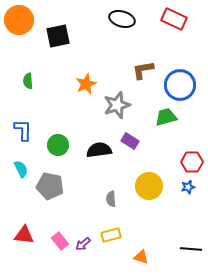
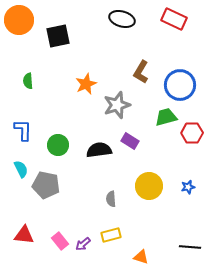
brown L-shape: moved 2 px left, 2 px down; rotated 50 degrees counterclockwise
red hexagon: moved 29 px up
gray pentagon: moved 4 px left, 1 px up
black line: moved 1 px left, 2 px up
